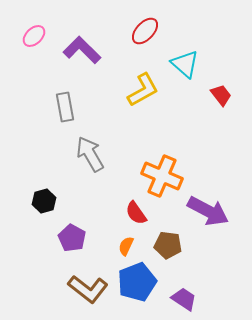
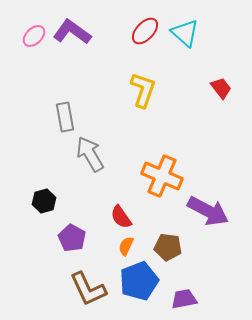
purple L-shape: moved 10 px left, 18 px up; rotated 9 degrees counterclockwise
cyan triangle: moved 31 px up
yellow L-shape: rotated 42 degrees counterclockwise
red trapezoid: moved 7 px up
gray rectangle: moved 10 px down
red semicircle: moved 15 px left, 4 px down
brown pentagon: moved 2 px down
blue pentagon: moved 2 px right, 1 px up
brown L-shape: rotated 27 degrees clockwise
purple trapezoid: rotated 44 degrees counterclockwise
